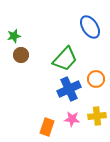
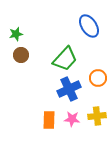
blue ellipse: moved 1 px left, 1 px up
green star: moved 2 px right, 2 px up
orange circle: moved 2 px right, 1 px up
orange rectangle: moved 2 px right, 7 px up; rotated 18 degrees counterclockwise
